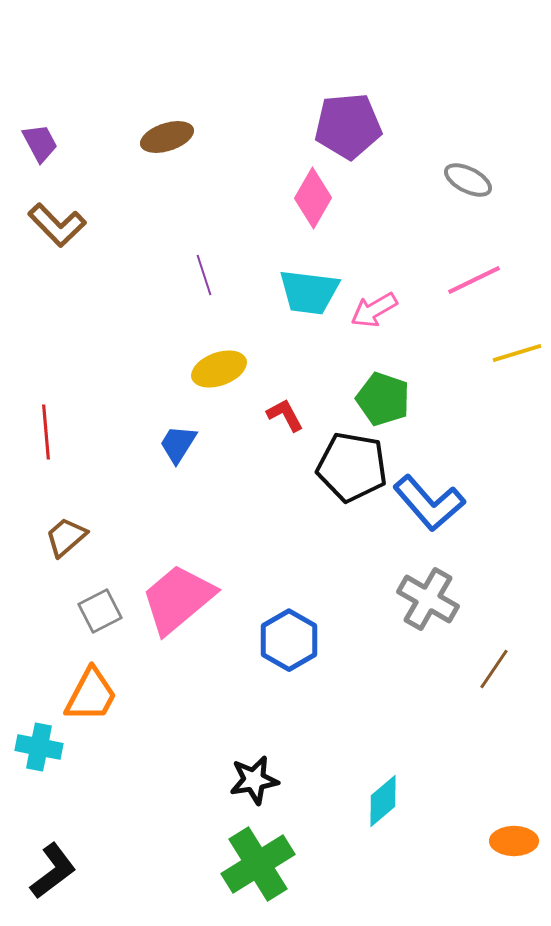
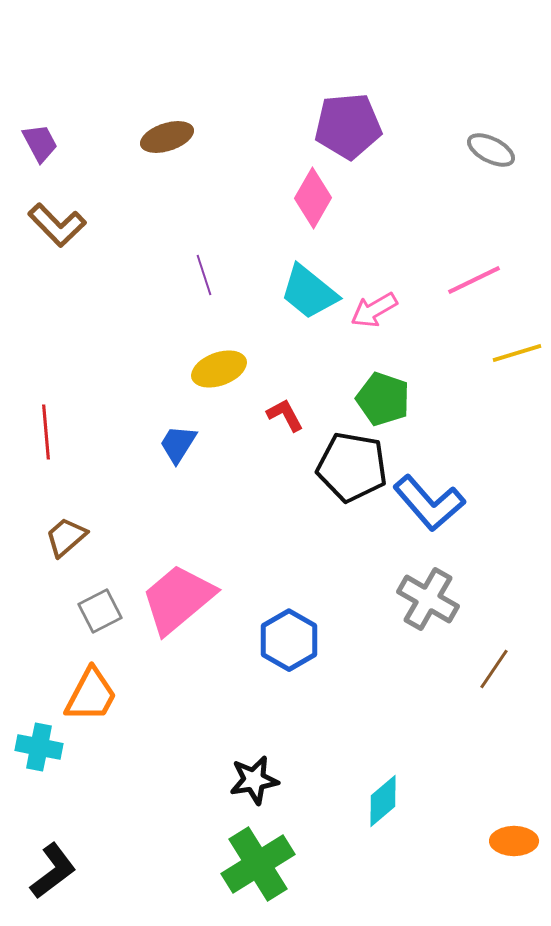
gray ellipse: moved 23 px right, 30 px up
cyan trapezoid: rotated 32 degrees clockwise
